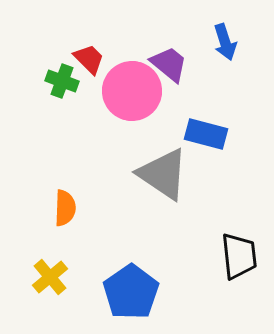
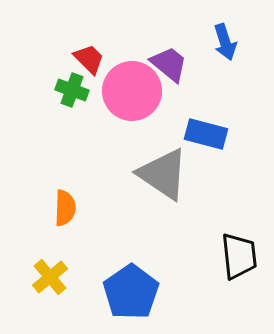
green cross: moved 10 px right, 9 px down
